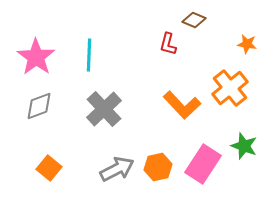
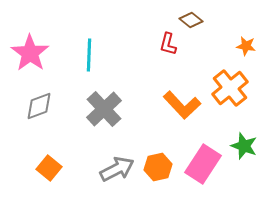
brown diamond: moved 3 px left; rotated 15 degrees clockwise
orange star: moved 1 px left, 2 px down
pink star: moved 6 px left, 4 px up
